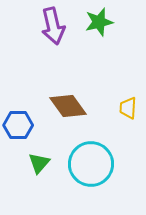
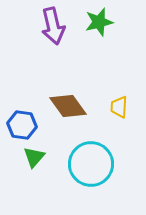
yellow trapezoid: moved 9 px left, 1 px up
blue hexagon: moved 4 px right; rotated 8 degrees clockwise
green triangle: moved 5 px left, 6 px up
